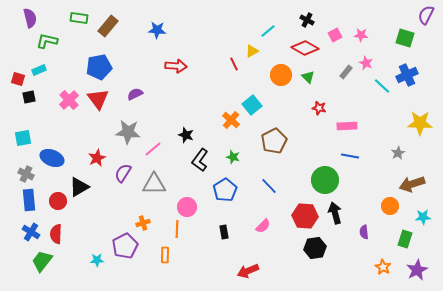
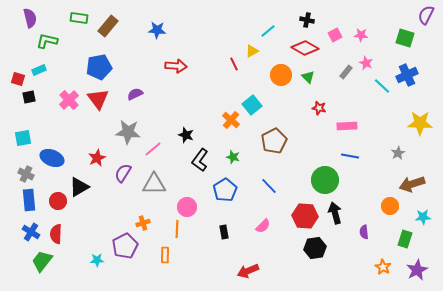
black cross at (307, 20): rotated 16 degrees counterclockwise
